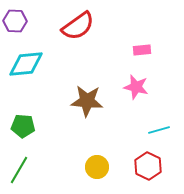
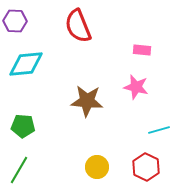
red semicircle: rotated 104 degrees clockwise
pink rectangle: rotated 12 degrees clockwise
red hexagon: moved 2 px left, 1 px down
